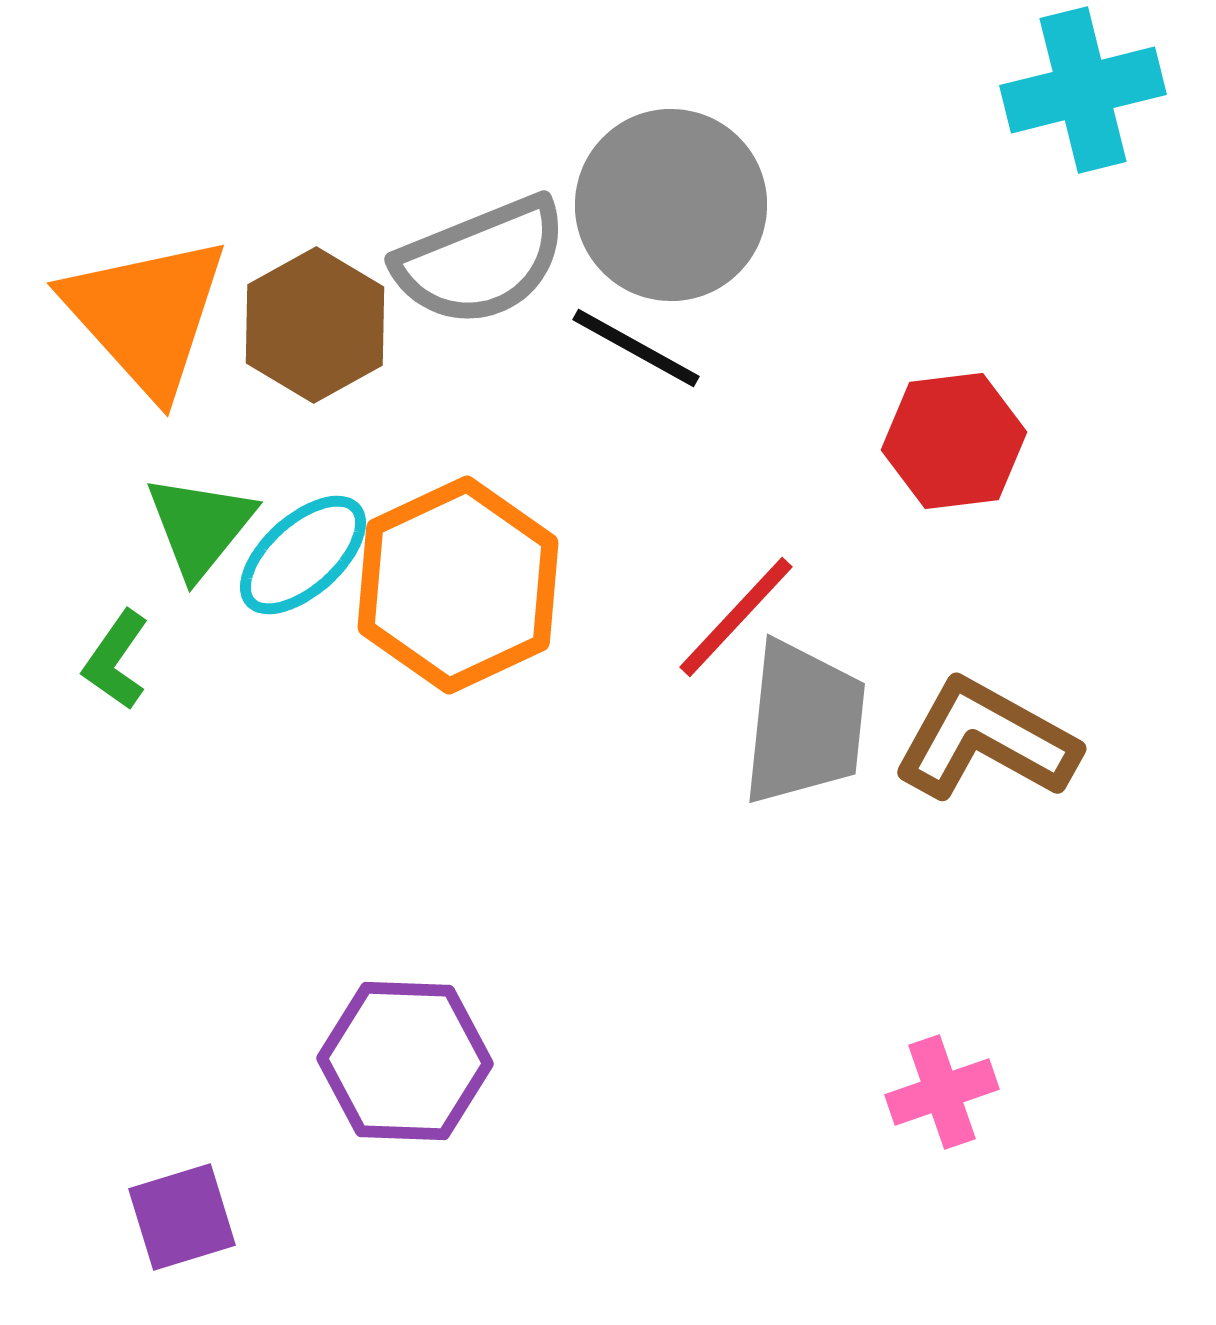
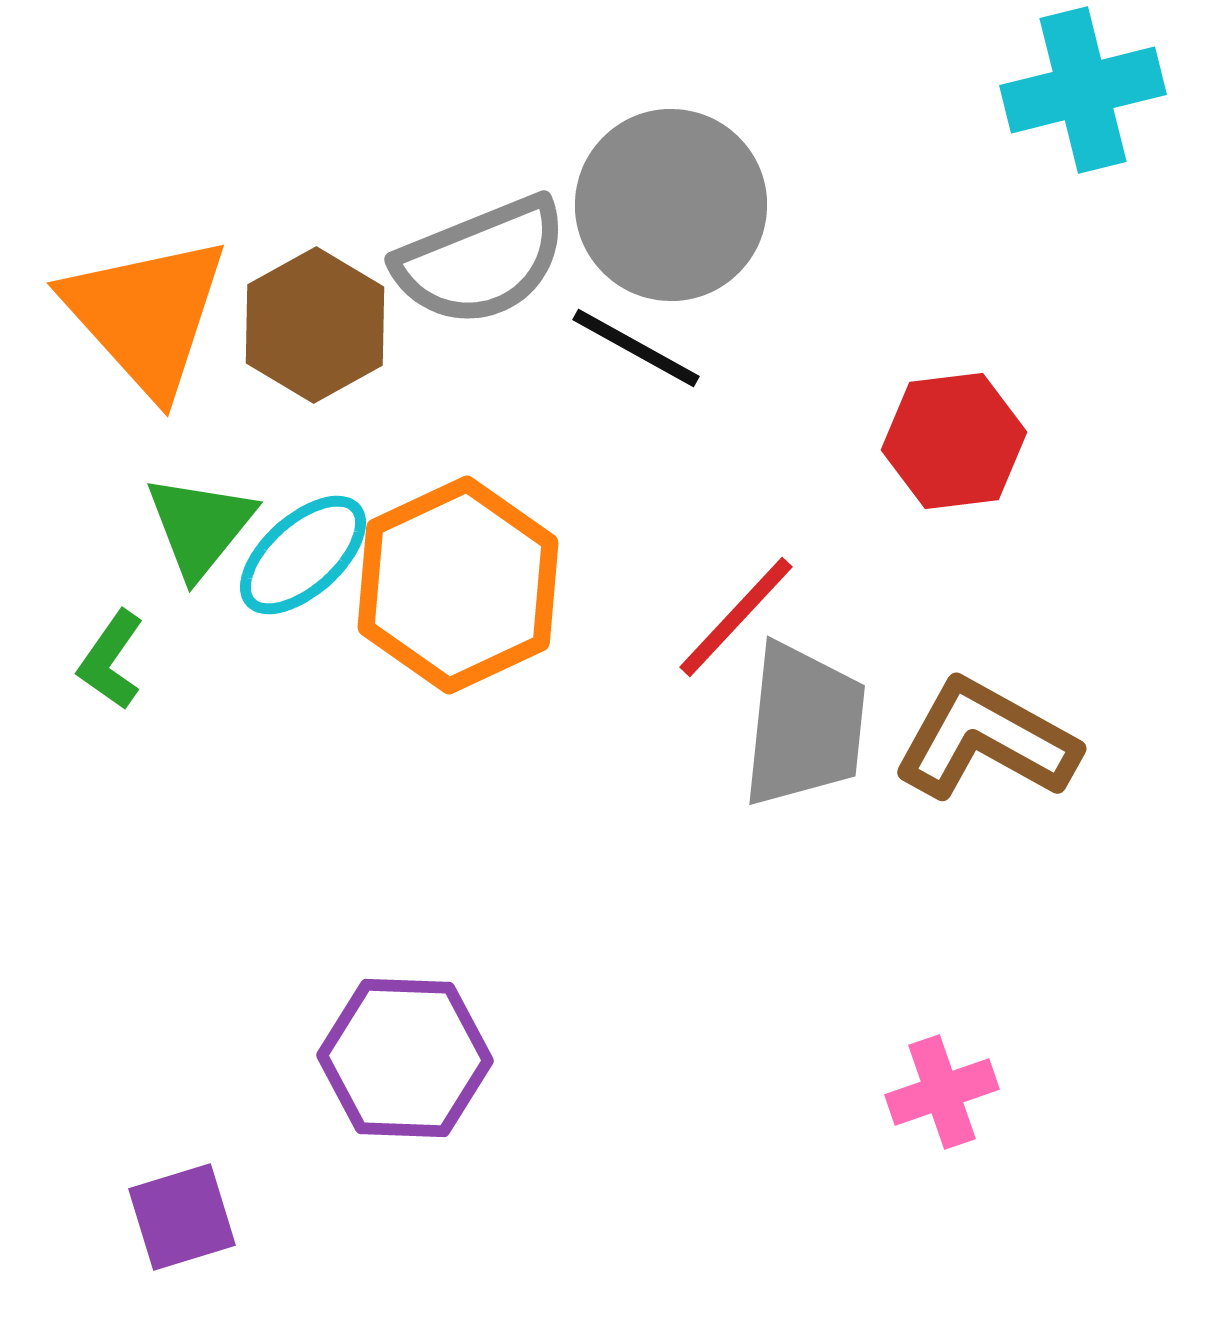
green L-shape: moved 5 px left
gray trapezoid: moved 2 px down
purple hexagon: moved 3 px up
